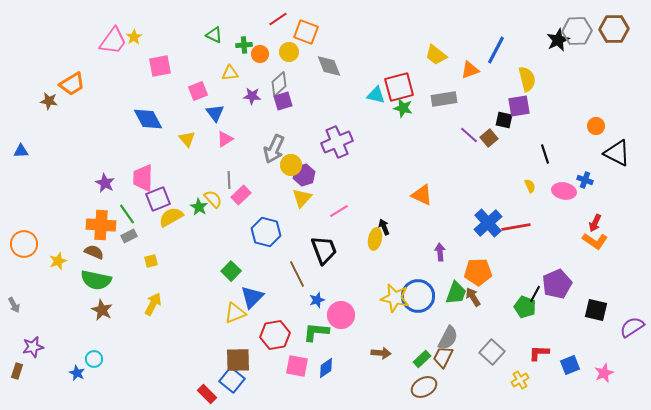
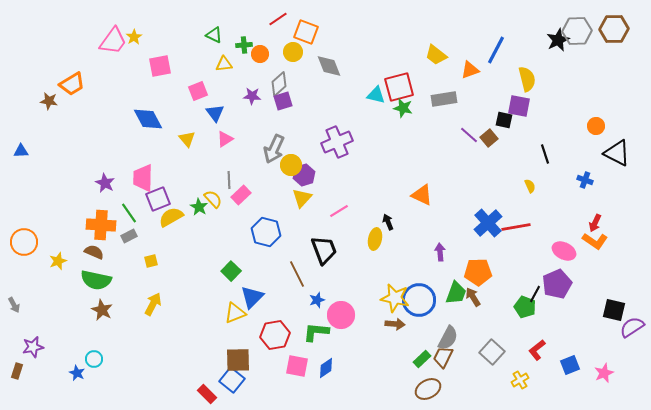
yellow circle at (289, 52): moved 4 px right
yellow triangle at (230, 73): moved 6 px left, 9 px up
purple square at (519, 106): rotated 20 degrees clockwise
pink ellipse at (564, 191): moved 60 px down; rotated 15 degrees clockwise
green line at (127, 214): moved 2 px right, 1 px up
black arrow at (384, 227): moved 4 px right, 5 px up
orange circle at (24, 244): moved 2 px up
blue circle at (418, 296): moved 1 px right, 4 px down
black square at (596, 310): moved 18 px right
brown arrow at (381, 353): moved 14 px right, 29 px up
red L-shape at (539, 353): moved 2 px left, 3 px up; rotated 40 degrees counterclockwise
brown ellipse at (424, 387): moved 4 px right, 2 px down
